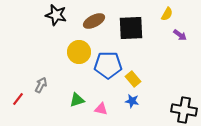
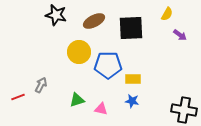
yellow rectangle: rotated 49 degrees counterclockwise
red line: moved 2 px up; rotated 32 degrees clockwise
